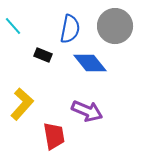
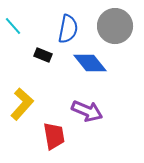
blue semicircle: moved 2 px left
